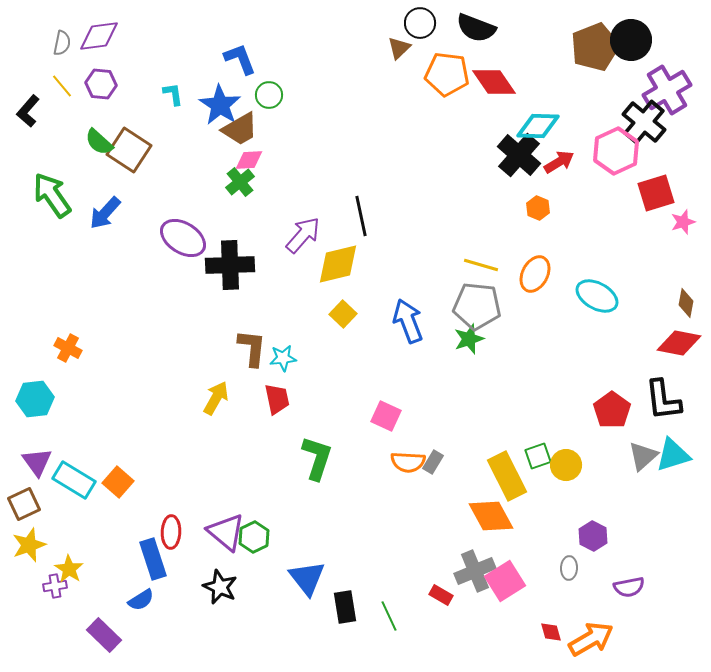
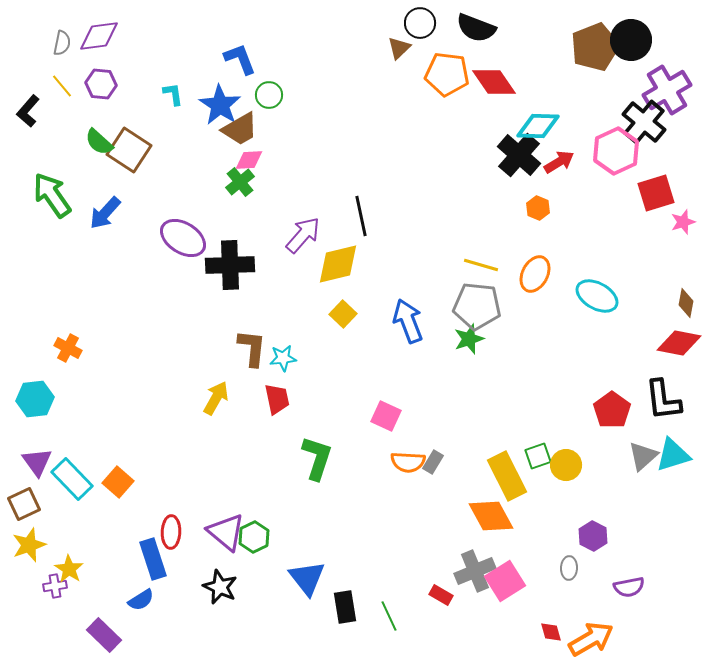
cyan rectangle at (74, 480): moved 2 px left, 1 px up; rotated 15 degrees clockwise
